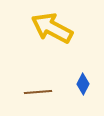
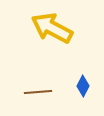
blue diamond: moved 2 px down
